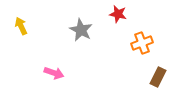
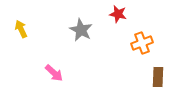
yellow arrow: moved 3 px down
pink arrow: rotated 24 degrees clockwise
brown rectangle: rotated 24 degrees counterclockwise
